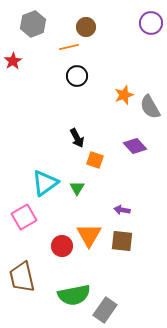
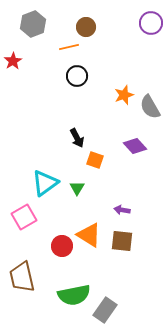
orange triangle: rotated 28 degrees counterclockwise
